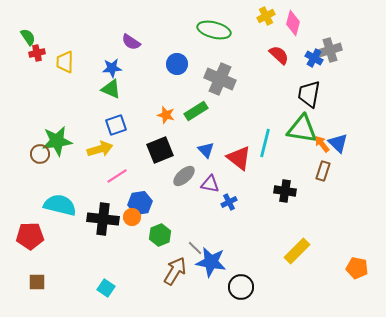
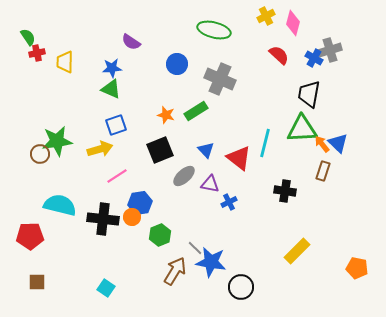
green triangle at (302, 129): rotated 12 degrees counterclockwise
